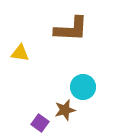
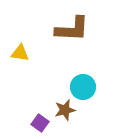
brown L-shape: moved 1 px right
